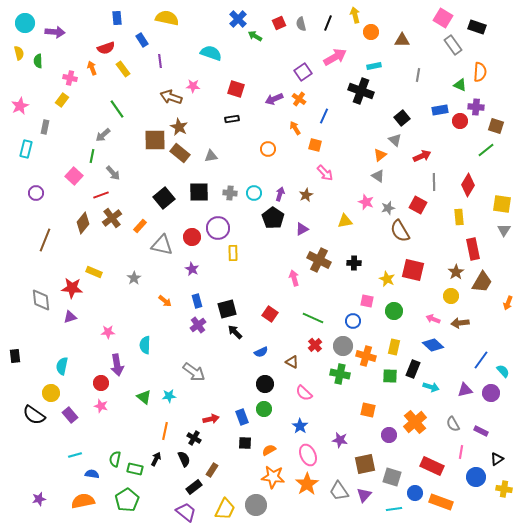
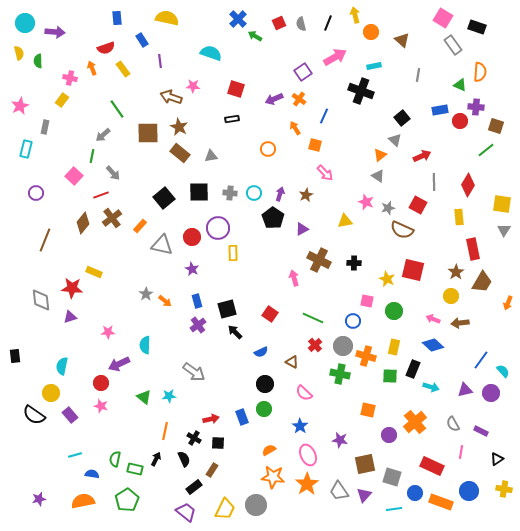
brown triangle at (402, 40): rotated 42 degrees clockwise
brown square at (155, 140): moved 7 px left, 7 px up
brown semicircle at (400, 231): moved 2 px right, 1 px up; rotated 35 degrees counterclockwise
gray star at (134, 278): moved 12 px right, 16 px down
purple arrow at (117, 365): moved 2 px right, 1 px up; rotated 75 degrees clockwise
black square at (245, 443): moved 27 px left
blue circle at (476, 477): moved 7 px left, 14 px down
